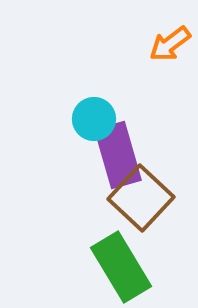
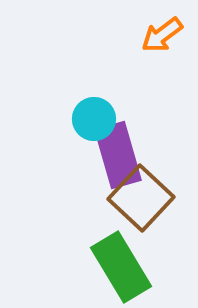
orange arrow: moved 8 px left, 9 px up
